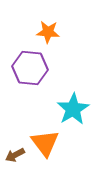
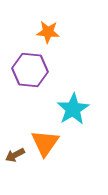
purple hexagon: moved 2 px down
orange triangle: rotated 12 degrees clockwise
